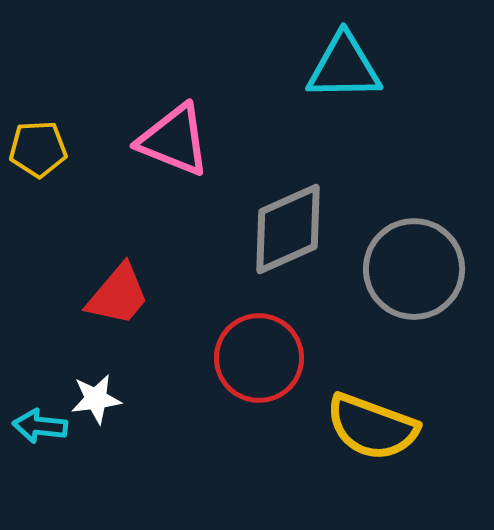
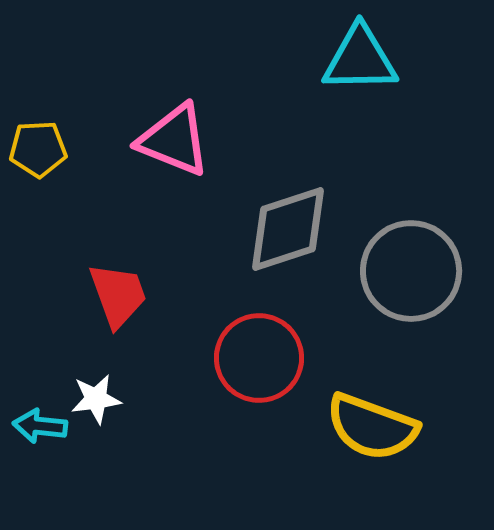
cyan triangle: moved 16 px right, 8 px up
gray diamond: rotated 6 degrees clockwise
gray circle: moved 3 px left, 2 px down
red trapezoid: rotated 60 degrees counterclockwise
